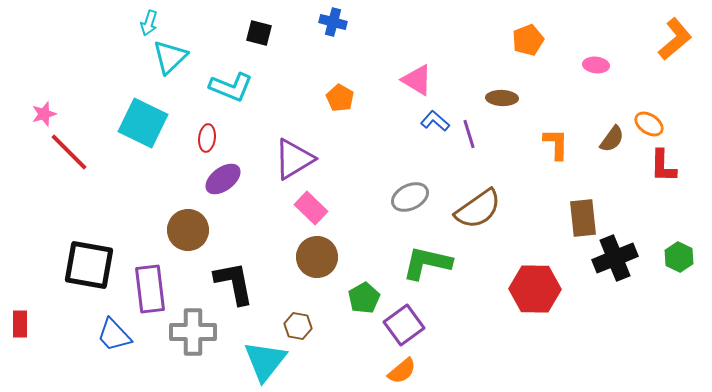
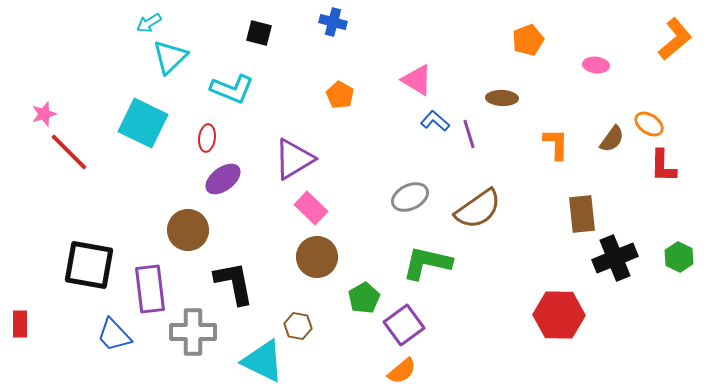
cyan arrow at (149, 23): rotated 40 degrees clockwise
cyan L-shape at (231, 87): moved 1 px right, 2 px down
orange pentagon at (340, 98): moved 3 px up
brown rectangle at (583, 218): moved 1 px left, 4 px up
red hexagon at (535, 289): moved 24 px right, 26 px down
cyan triangle at (265, 361): moved 2 px left; rotated 42 degrees counterclockwise
